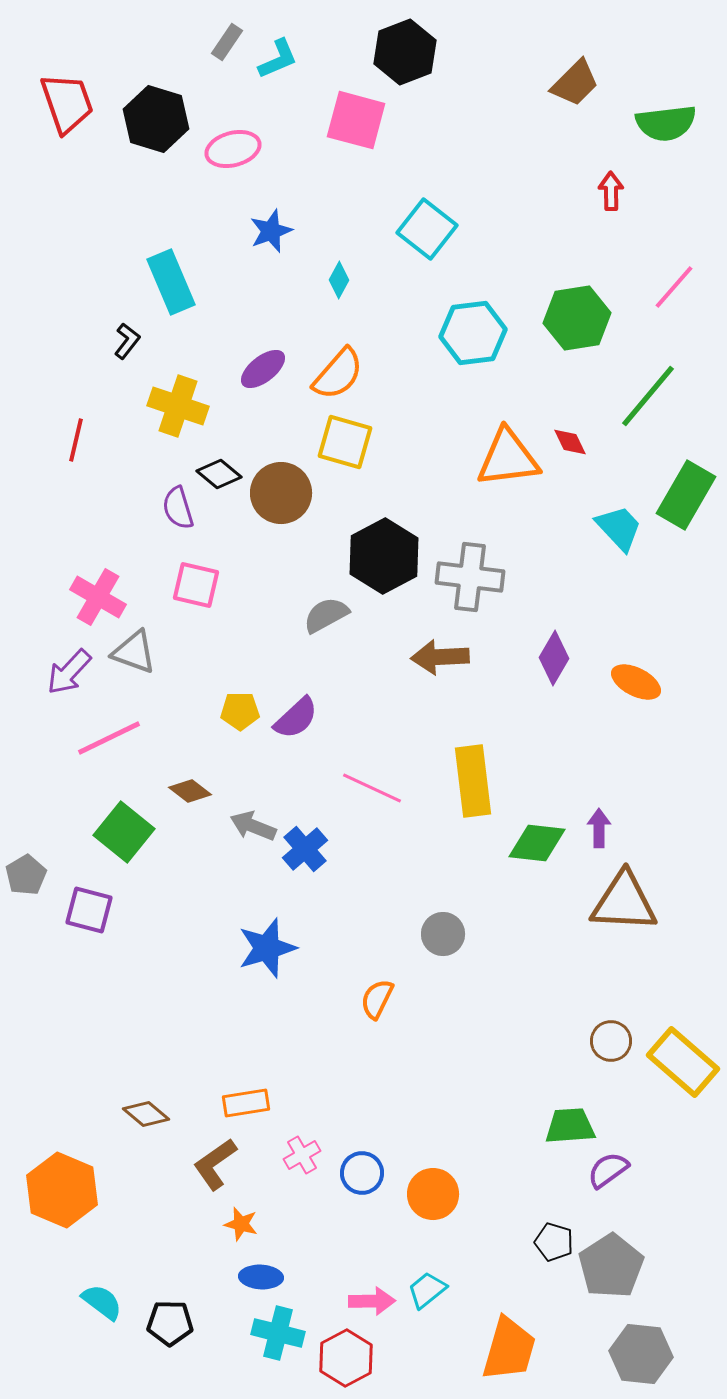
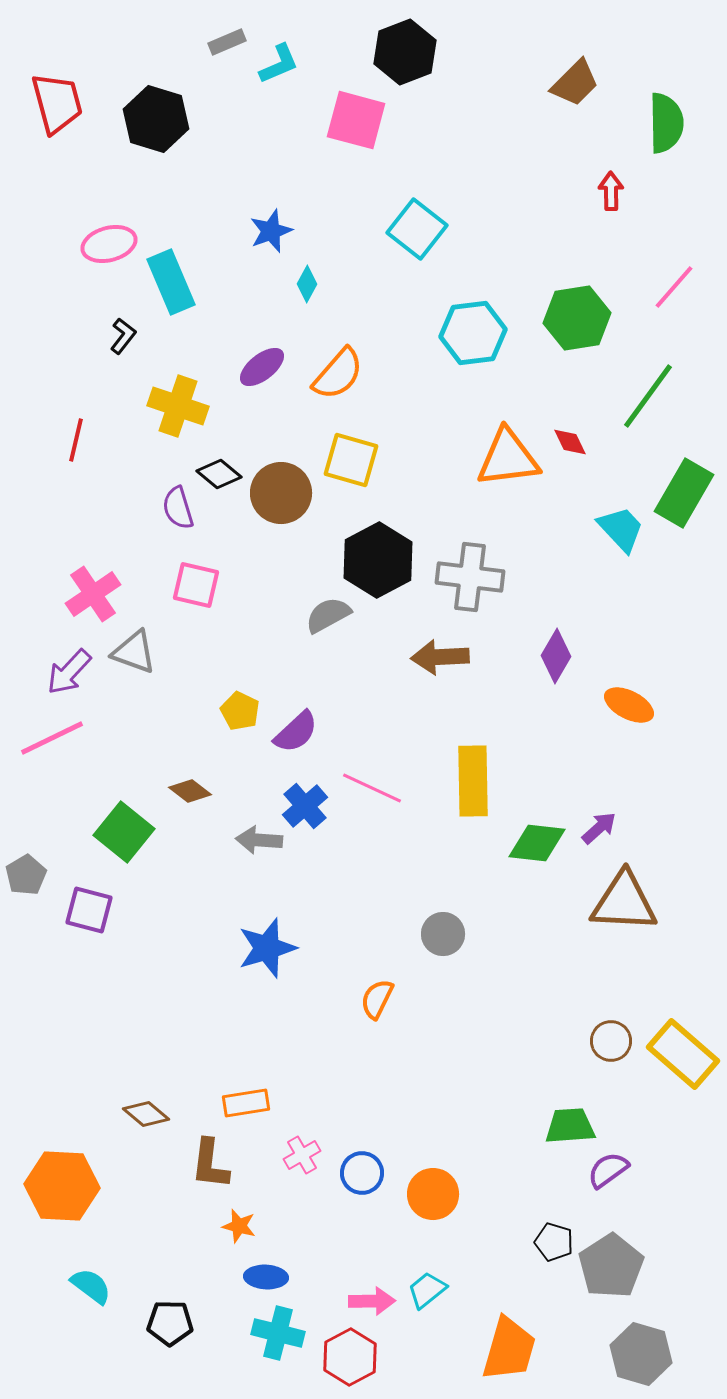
gray rectangle at (227, 42): rotated 33 degrees clockwise
cyan L-shape at (278, 59): moved 1 px right, 5 px down
red trapezoid at (67, 103): moved 10 px left; rotated 4 degrees clockwise
green semicircle at (666, 123): rotated 84 degrees counterclockwise
pink ellipse at (233, 149): moved 124 px left, 95 px down
cyan square at (427, 229): moved 10 px left
cyan diamond at (339, 280): moved 32 px left, 4 px down
black L-shape at (127, 341): moved 4 px left, 5 px up
purple ellipse at (263, 369): moved 1 px left, 2 px up
green line at (648, 396): rotated 4 degrees counterclockwise
yellow square at (345, 442): moved 6 px right, 18 px down
green rectangle at (686, 495): moved 2 px left, 2 px up
cyan trapezoid at (619, 528): moved 2 px right, 1 px down
black hexagon at (384, 556): moved 6 px left, 4 px down
pink cross at (98, 597): moved 5 px left, 3 px up; rotated 26 degrees clockwise
gray semicircle at (326, 615): moved 2 px right
purple diamond at (554, 658): moved 2 px right, 2 px up
orange ellipse at (636, 682): moved 7 px left, 23 px down
yellow pentagon at (240, 711): rotated 27 degrees clockwise
purple semicircle at (296, 718): moved 14 px down
pink line at (109, 738): moved 57 px left
yellow rectangle at (473, 781): rotated 6 degrees clockwise
gray arrow at (253, 826): moved 6 px right, 14 px down; rotated 18 degrees counterclockwise
purple arrow at (599, 828): rotated 48 degrees clockwise
blue cross at (305, 849): moved 43 px up
yellow rectangle at (683, 1062): moved 8 px up
brown L-shape at (215, 1164): moved 5 px left; rotated 48 degrees counterclockwise
orange hexagon at (62, 1190): moved 4 px up; rotated 20 degrees counterclockwise
orange star at (241, 1224): moved 2 px left, 2 px down
blue ellipse at (261, 1277): moved 5 px right
cyan semicircle at (102, 1302): moved 11 px left, 16 px up
gray hexagon at (641, 1354): rotated 10 degrees clockwise
red hexagon at (346, 1358): moved 4 px right, 1 px up
